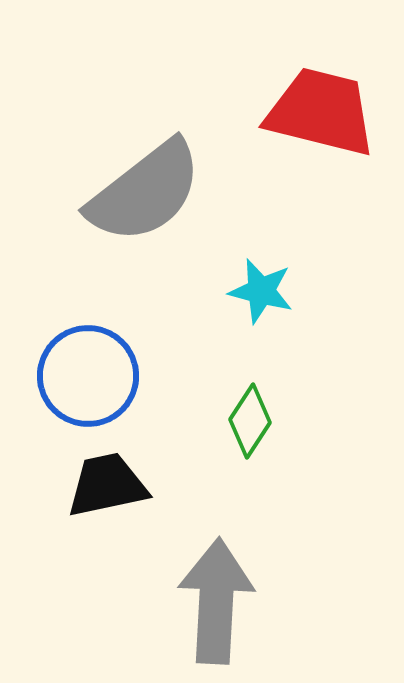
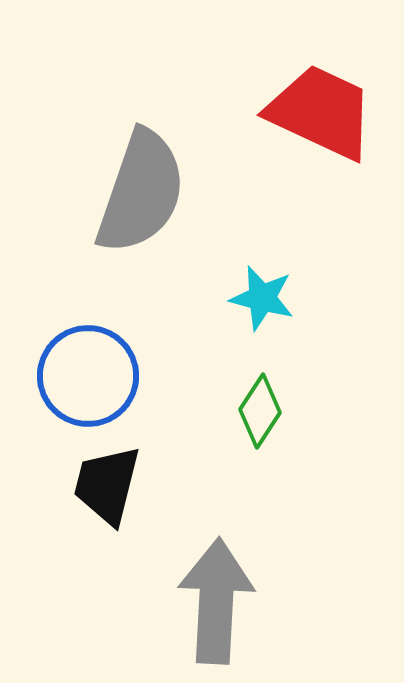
red trapezoid: rotated 11 degrees clockwise
gray semicircle: moved 4 px left; rotated 33 degrees counterclockwise
cyan star: moved 1 px right, 7 px down
green diamond: moved 10 px right, 10 px up
black trapezoid: rotated 64 degrees counterclockwise
